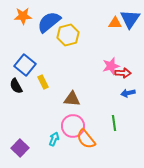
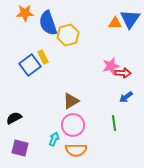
orange star: moved 2 px right, 3 px up
blue semicircle: moved 1 px left, 1 px down; rotated 70 degrees counterclockwise
blue square: moved 5 px right; rotated 15 degrees clockwise
yellow rectangle: moved 25 px up
black semicircle: moved 2 px left, 32 px down; rotated 91 degrees clockwise
blue arrow: moved 2 px left, 4 px down; rotated 24 degrees counterclockwise
brown triangle: moved 1 px left, 2 px down; rotated 36 degrees counterclockwise
pink circle: moved 1 px up
orange semicircle: moved 10 px left, 11 px down; rotated 50 degrees counterclockwise
purple square: rotated 30 degrees counterclockwise
